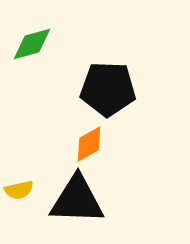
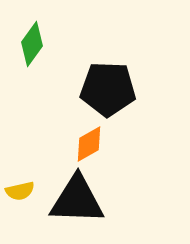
green diamond: rotated 39 degrees counterclockwise
yellow semicircle: moved 1 px right, 1 px down
